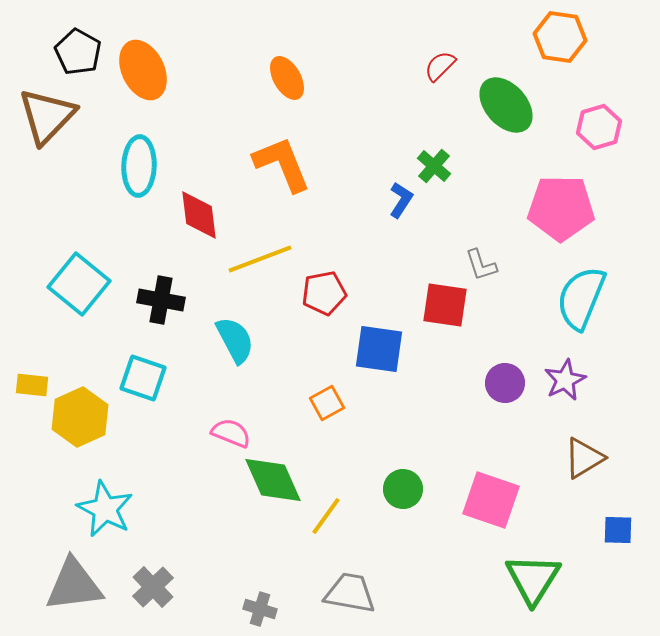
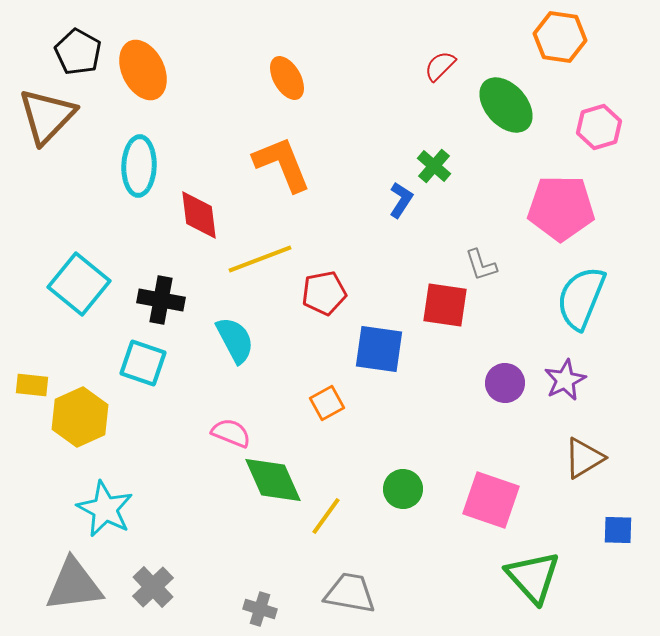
cyan square at (143, 378): moved 15 px up
green triangle at (533, 579): moved 2 px up; rotated 14 degrees counterclockwise
